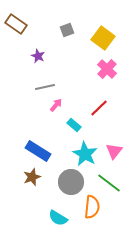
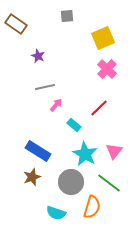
gray square: moved 14 px up; rotated 16 degrees clockwise
yellow square: rotated 30 degrees clockwise
orange semicircle: rotated 10 degrees clockwise
cyan semicircle: moved 2 px left, 5 px up; rotated 12 degrees counterclockwise
